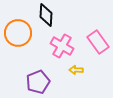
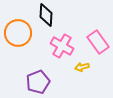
yellow arrow: moved 6 px right, 3 px up; rotated 16 degrees counterclockwise
